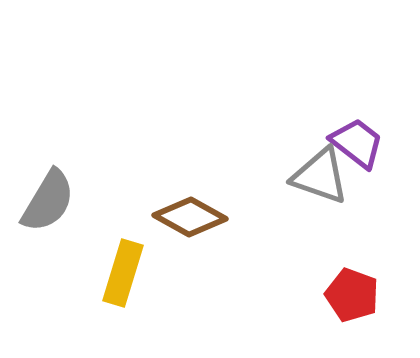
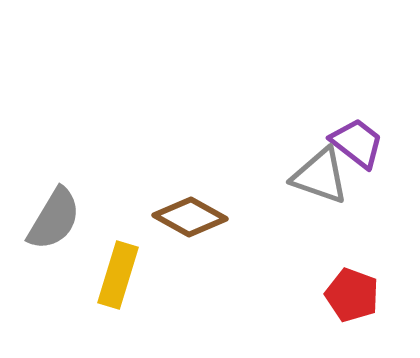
gray semicircle: moved 6 px right, 18 px down
yellow rectangle: moved 5 px left, 2 px down
